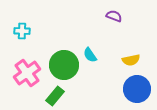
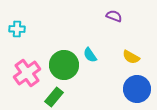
cyan cross: moved 5 px left, 2 px up
yellow semicircle: moved 3 px up; rotated 42 degrees clockwise
green rectangle: moved 1 px left, 1 px down
